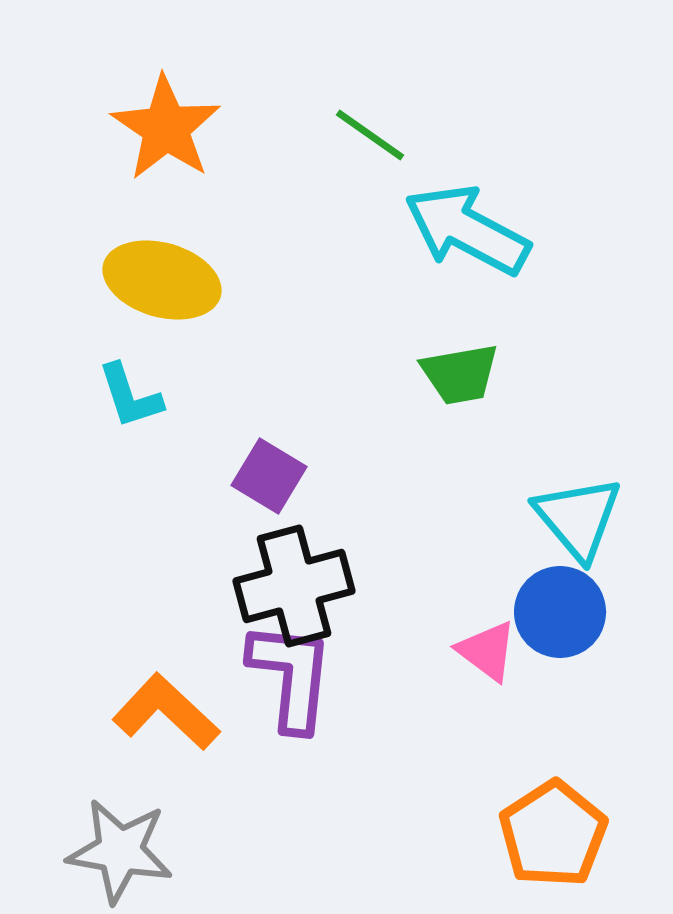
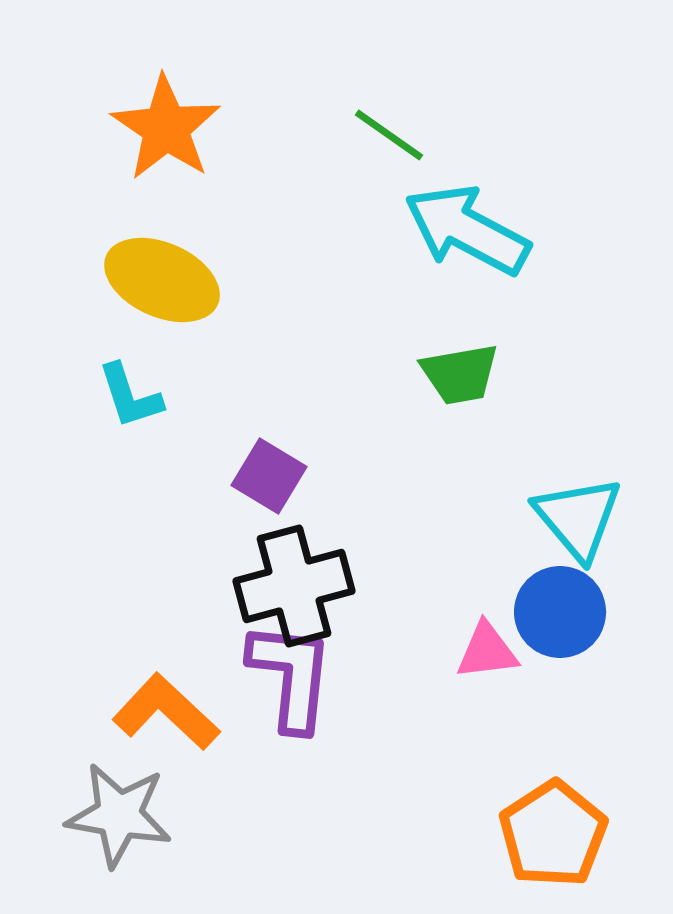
green line: moved 19 px right
yellow ellipse: rotated 8 degrees clockwise
pink triangle: rotated 44 degrees counterclockwise
gray star: moved 1 px left, 36 px up
